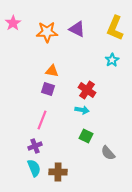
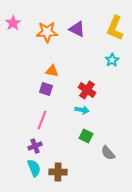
purple square: moved 2 px left
